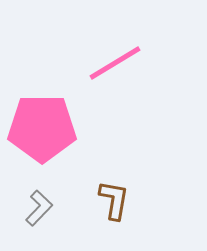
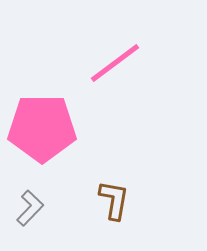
pink line: rotated 6 degrees counterclockwise
gray L-shape: moved 9 px left
